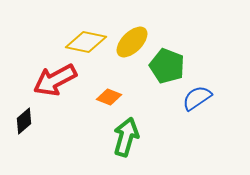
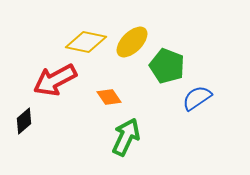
orange diamond: rotated 35 degrees clockwise
green arrow: rotated 9 degrees clockwise
